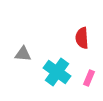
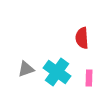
gray triangle: moved 3 px right, 15 px down; rotated 24 degrees counterclockwise
pink rectangle: rotated 21 degrees counterclockwise
